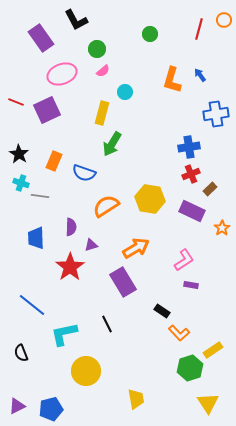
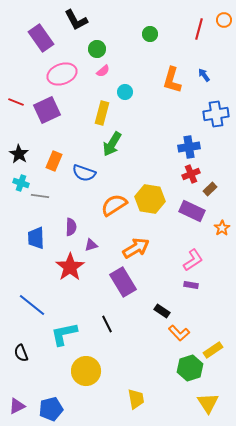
blue arrow at (200, 75): moved 4 px right
orange semicircle at (106, 206): moved 8 px right, 1 px up
pink L-shape at (184, 260): moved 9 px right
